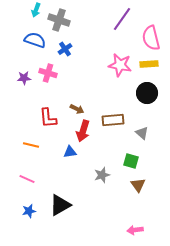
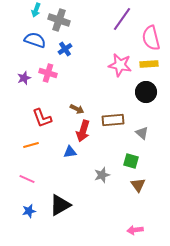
purple star: rotated 16 degrees counterclockwise
black circle: moved 1 px left, 1 px up
red L-shape: moved 6 px left; rotated 15 degrees counterclockwise
orange line: rotated 28 degrees counterclockwise
